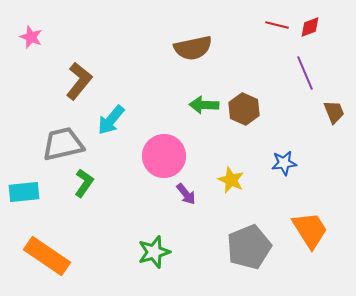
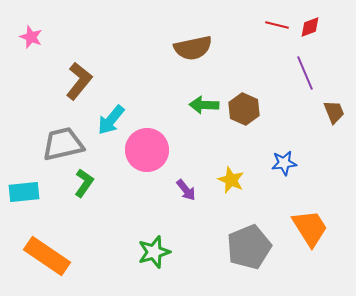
pink circle: moved 17 px left, 6 px up
purple arrow: moved 4 px up
orange trapezoid: moved 2 px up
